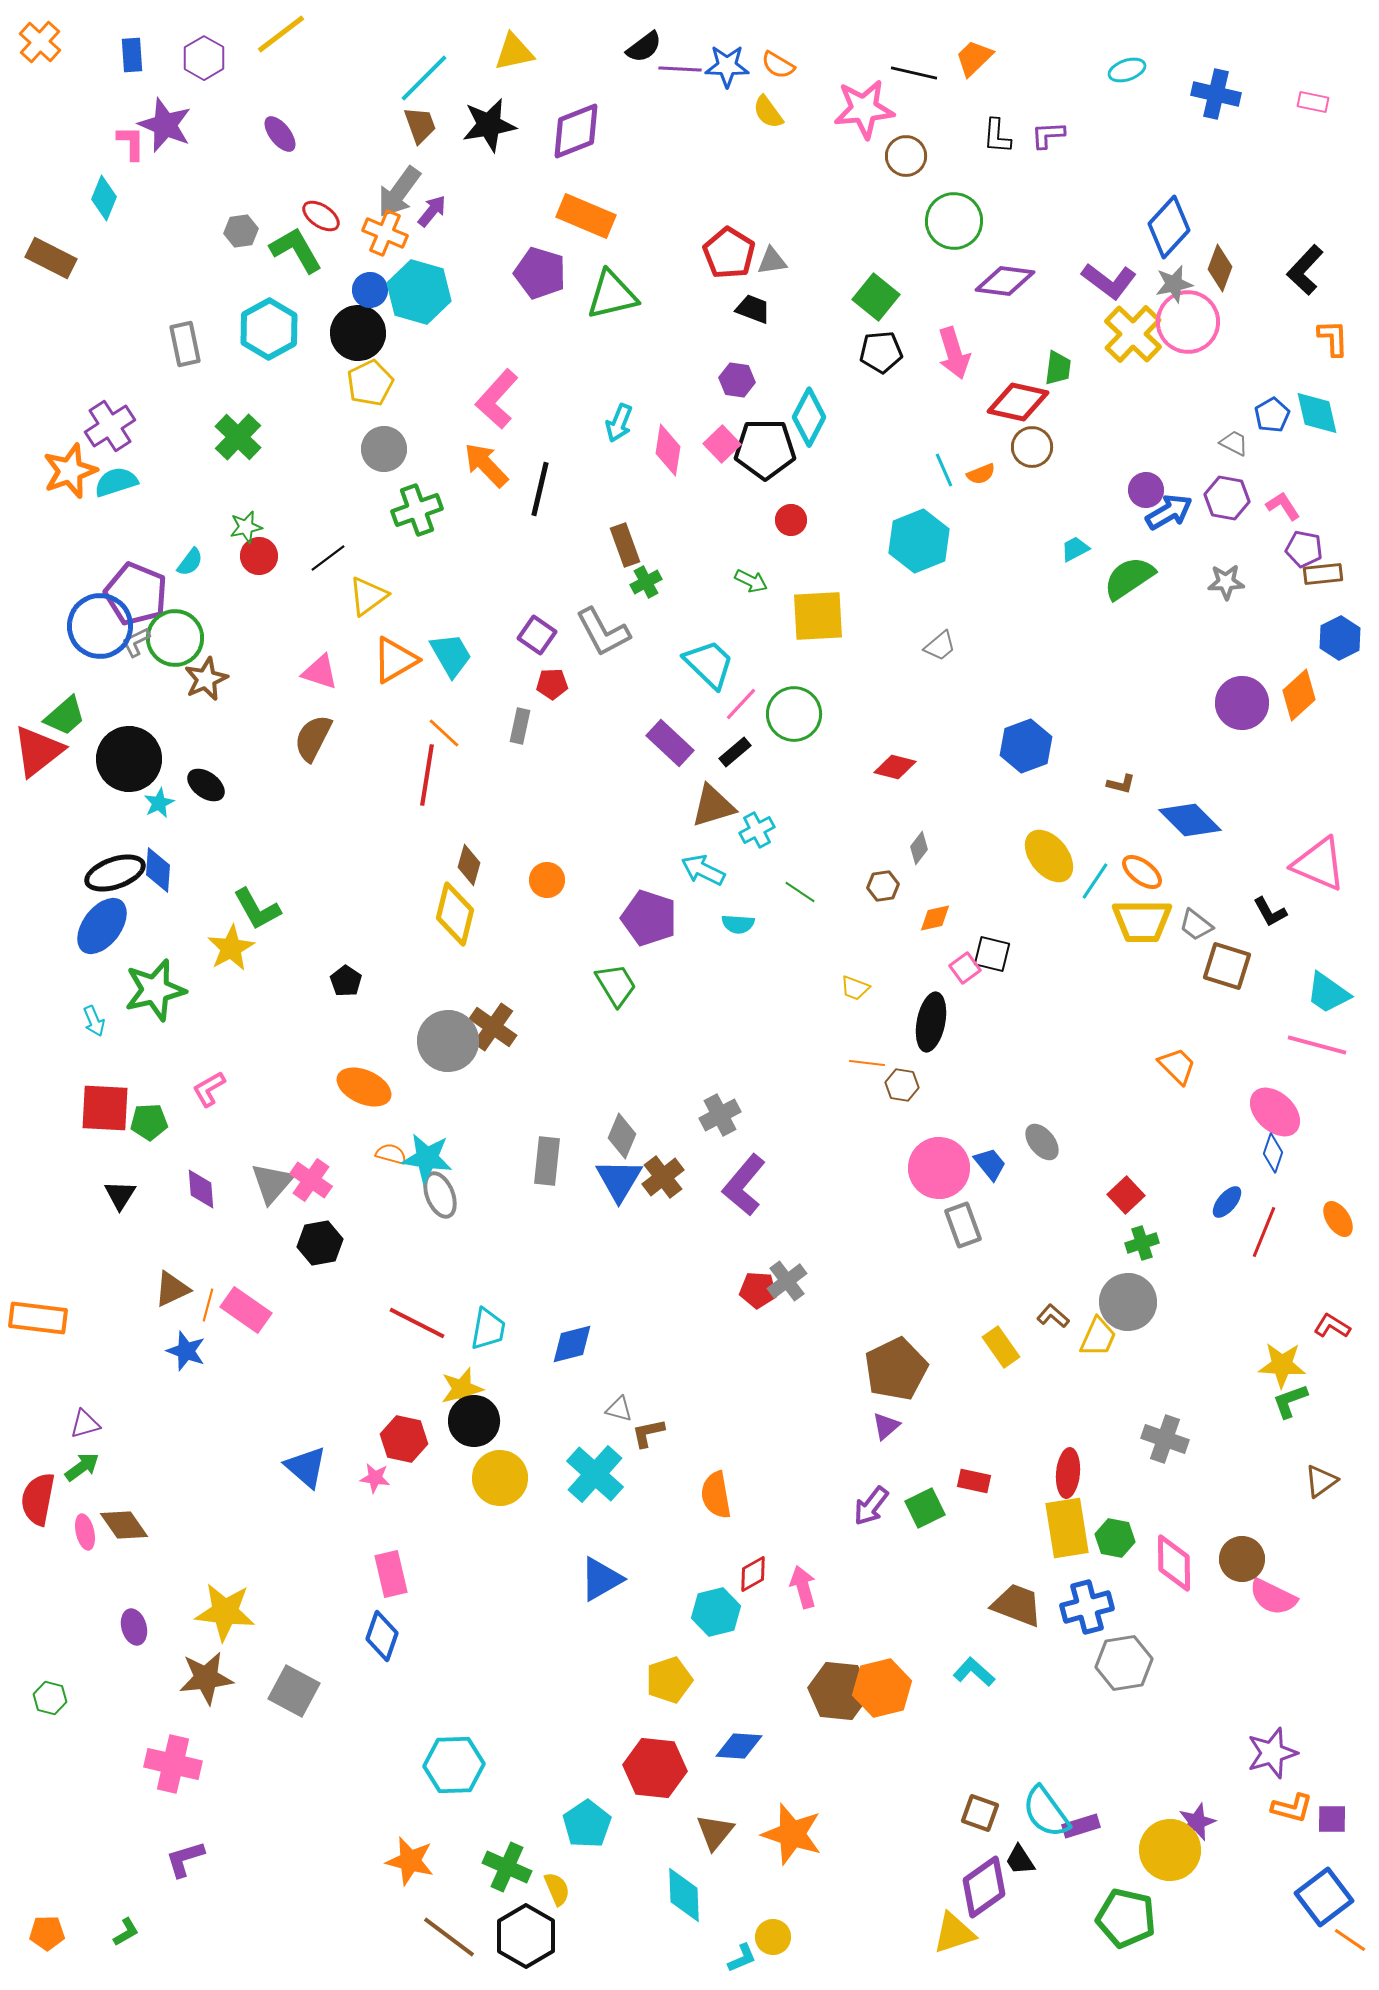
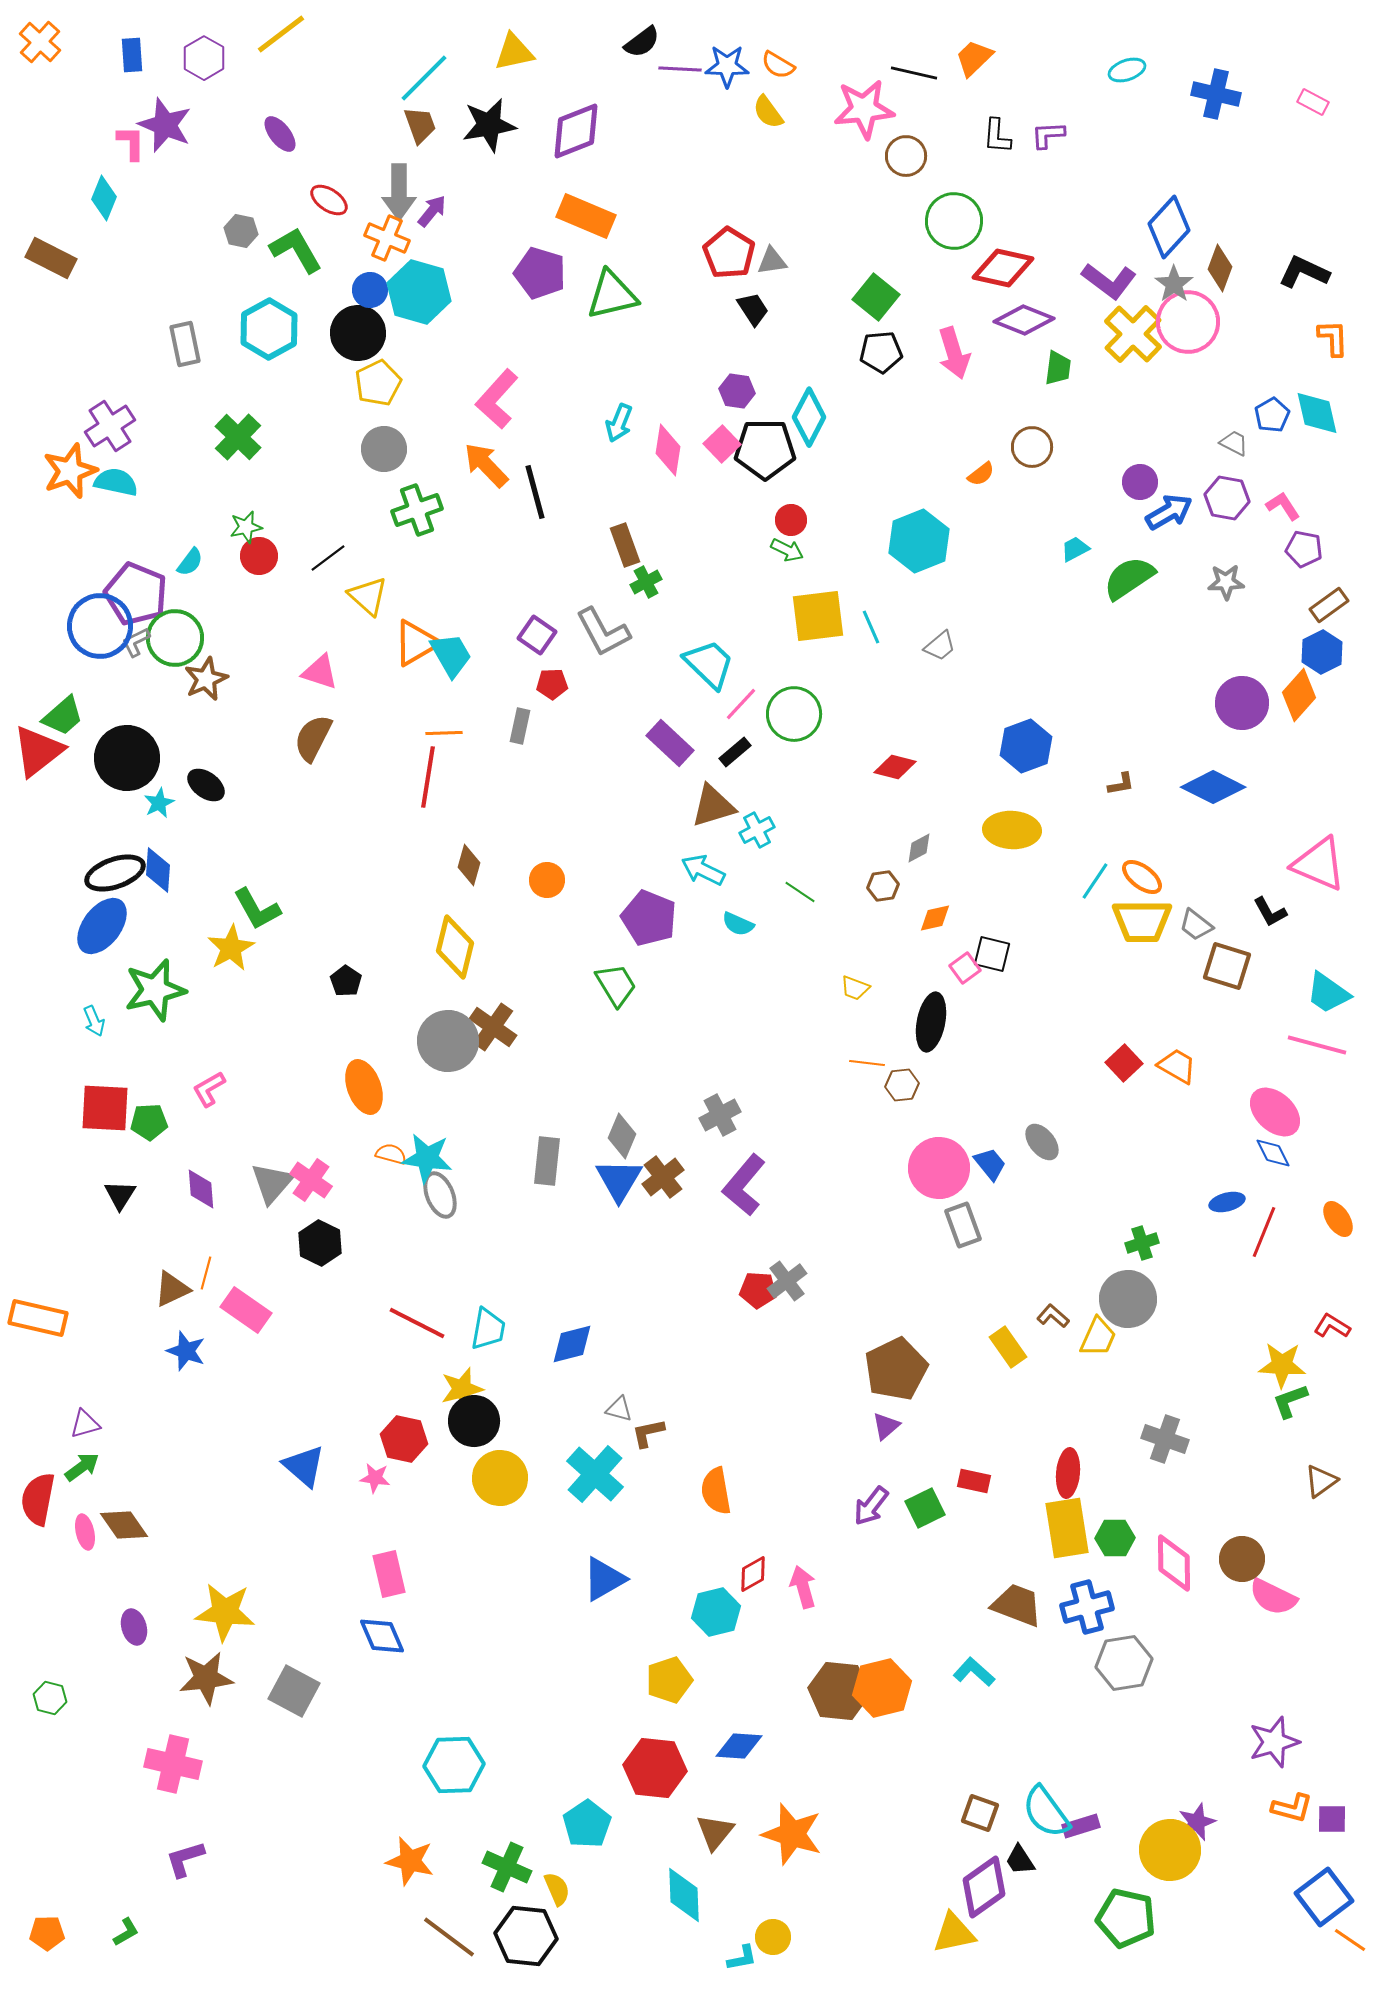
black semicircle at (644, 47): moved 2 px left, 5 px up
pink rectangle at (1313, 102): rotated 16 degrees clockwise
gray arrow at (399, 192): rotated 36 degrees counterclockwise
red ellipse at (321, 216): moved 8 px right, 16 px up
gray hexagon at (241, 231): rotated 20 degrees clockwise
orange cross at (385, 233): moved 2 px right, 5 px down
black L-shape at (1305, 270): moved 1 px left, 2 px down; rotated 72 degrees clockwise
purple diamond at (1005, 281): moved 19 px right, 39 px down; rotated 14 degrees clockwise
gray star at (1174, 284): rotated 24 degrees counterclockwise
black trapezoid at (753, 309): rotated 36 degrees clockwise
purple hexagon at (737, 380): moved 11 px down
yellow pentagon at (370, 383): moved 8 px right
red diamond at (1018, 402): moved 15 px left, 134 px up
cyan line at (944, 470): moved 73 px left, 157 px down
orange semicircle at (981, 474): rotated 16 degrees counterclockwise
cyan semicircle at (116, 482): rotated 30 degrees clockwise
black line at (540, 489): moved 5 px left, 3 px down; rotated 28 degrees counterclockwise
purple circle at (1146, 490): moved 6 px left, 8 px up
brown rectangle at (1323, 574): moved 6 px right, 31 px down; rotated 30 degrees counterclockwise
green arrow at (751, 581): moved 36 px right, 31 px up
yellow triangle at (368, 596): rotated 42 degrees counterclockwise
yellow square at (818, 616): rotated 4 degrees counterclockwise
blue hexagon at (1340, 638): moved 18 px left, 14 px down
orange triangle at (395, 660): moved 21 px right, 17 px up
orange diamond at (1299, 695): rotated 6 degrees counterclockwise
green trapezoid at (65, 716): moved 2 px left
orange line at (444, 733): rotated 45 degrees counterclockwise
black circle at (129, 759): moved 2 px left, 1 px up
red line at (427, 775): moved 1 px right, 2 px down
brown L-shape at (1121, 784): rotated 24 degrees counterclockwise
blue diamond at (1190, 820): moved 23 px right, 33 px up; rotated 18 degrees counterclockwise
gray diamond at (919, 848): rotated 24 degrees clockwise
yellow ellipse at (1049, 856): moved 37 px left, 26 px up; rotated 48 degrees counterclockwise
orange ellipse at (1142, 872): moved 5 px down
yellow diamond at (455, 914): moved 33 px down
purple pentagon at (649, 918): rotated 4 degrees clockwise
cyan semicircle at (738, 924): rotated 20 degrees clockwise
orange trapezoid at (1177, 1066): rotated 15 degrees counterclockwise
brown hexagon at (902, 1085): rotated 16 degrees counterclockwise
orange ellipse at (364, 1087): rotated 46 degrees clockwise
blue diamond at (1273, 1153): rotated 45 degrees counterclockwise
red square at (1126, 1195): moved 2 px left, 132 px up
blue ellipse at (1227, 1202): rotated 36 degrees clockwise
black hexagon at (320, 1243): rotated 24 degrees counterclockwise
gray circle at (1128, 1302): moved 3 px up
orange line at (208, 1305): moved 2 px left, 32 px up
orange rectangle at (38, 1318): rotated 6 degrees clockwise
yellow rectangle at (1001, 1347): moved 7 px right
blue triangle at (306, 1467): moved 2 px left, 1 px up
orange semicircle at (716, 1495): moved 4 px up
green hexagon at (1115, 1538): rotated 12 degrees counterclockwise
pink rectangle at (391, 1574): moved 2 px left
blue triangle at (601, 1579): moved 3 px right
blue diamond at (382, 1636): rotated 42 degrees counterclockwise
purple star at (1272, 1753): moved 2 px right, 11 px up
yellow triangle at (954, 1933): rotated 6 degrees clockwise
black hexagon at (526, 1936): rotated 24 degrees counterclockwise
cyan L-shape at (742, 1958): rotated 12 degrees clockwise
